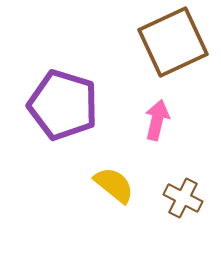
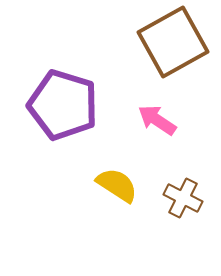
brown square: rotated 4 degrees counterclockwise
pink arrow: rotated 69 degrees counterclockwise
yellow semicircle: moved 3 px right; rotated 6 degrees counterclockwise
